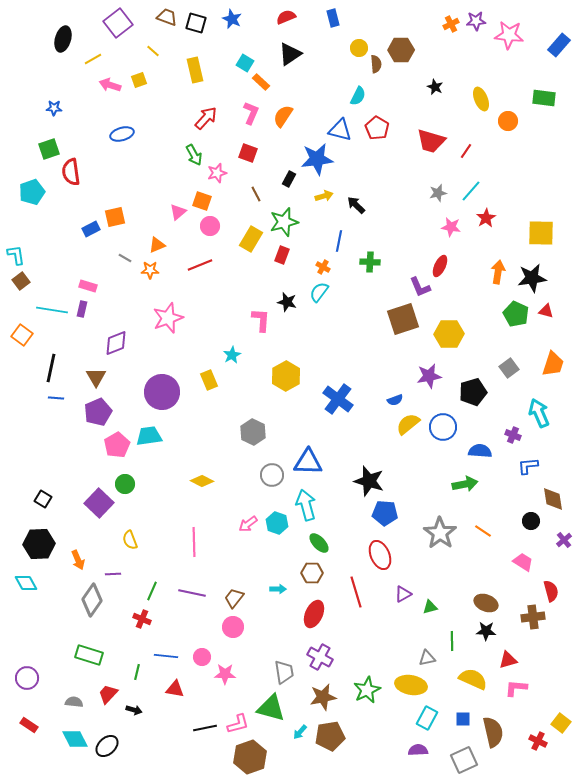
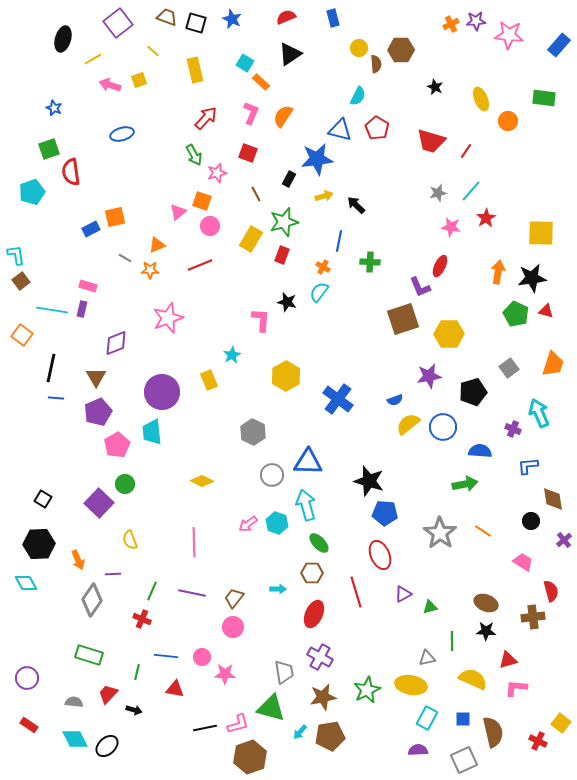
blue star at (54, 108): rotated 21 degrees clockwise
purple cross at (513, 435): moved 6 px up
cyan trapezoid at (149, 436): moved 3 px right, 4 px up; rotated 88 degrees counterclockwise
